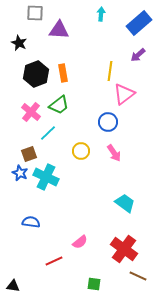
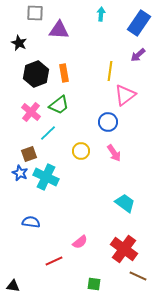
blue rectangle: rotated 15 degrees counterclockwise
orange rectangle: moved 1 px right
pink triangle: moved 1 px right, 1 px down
